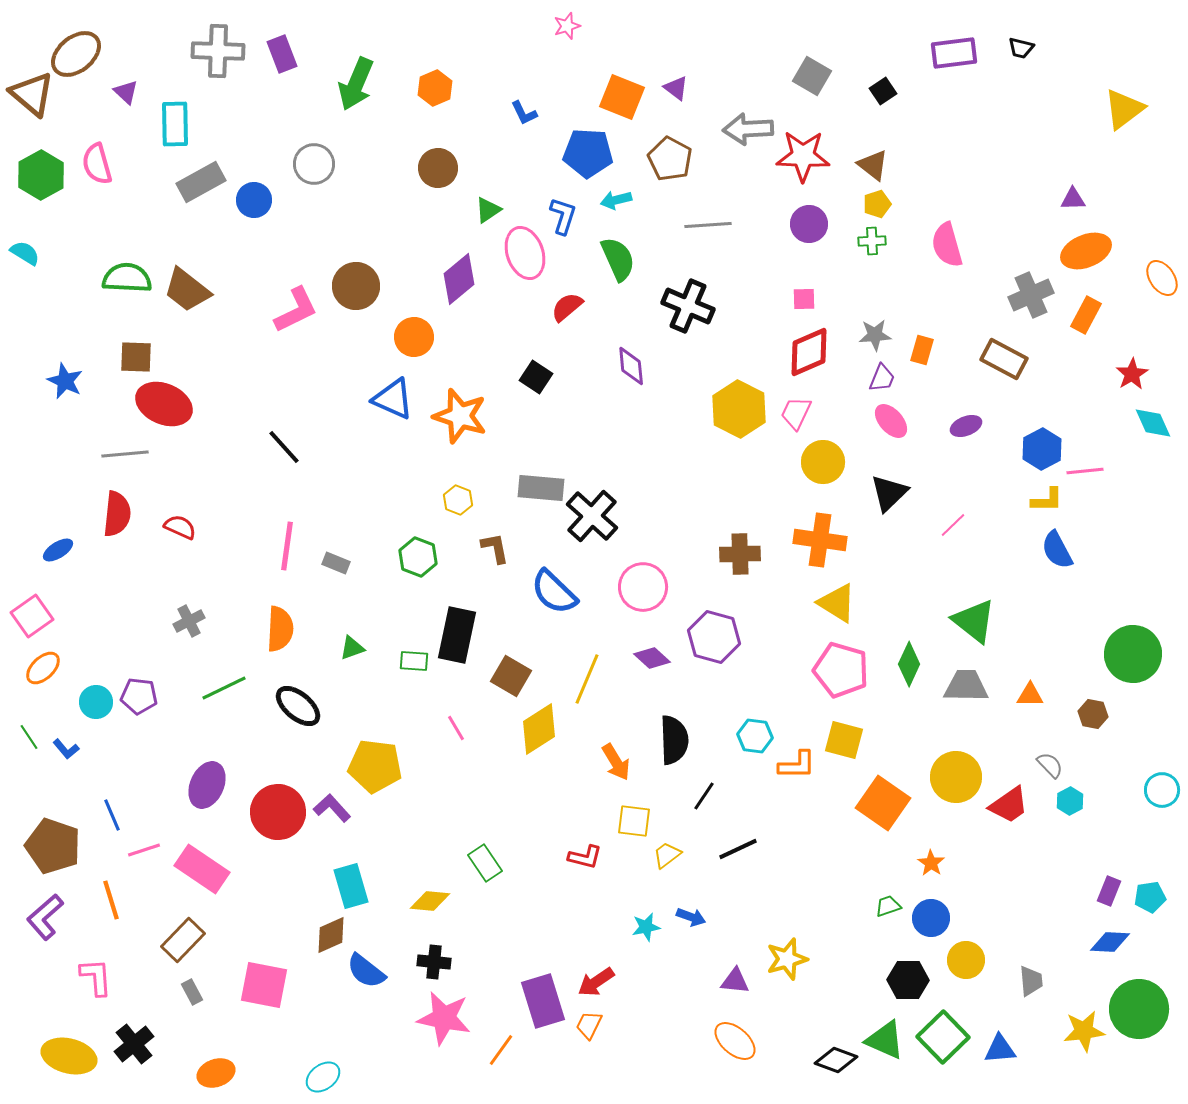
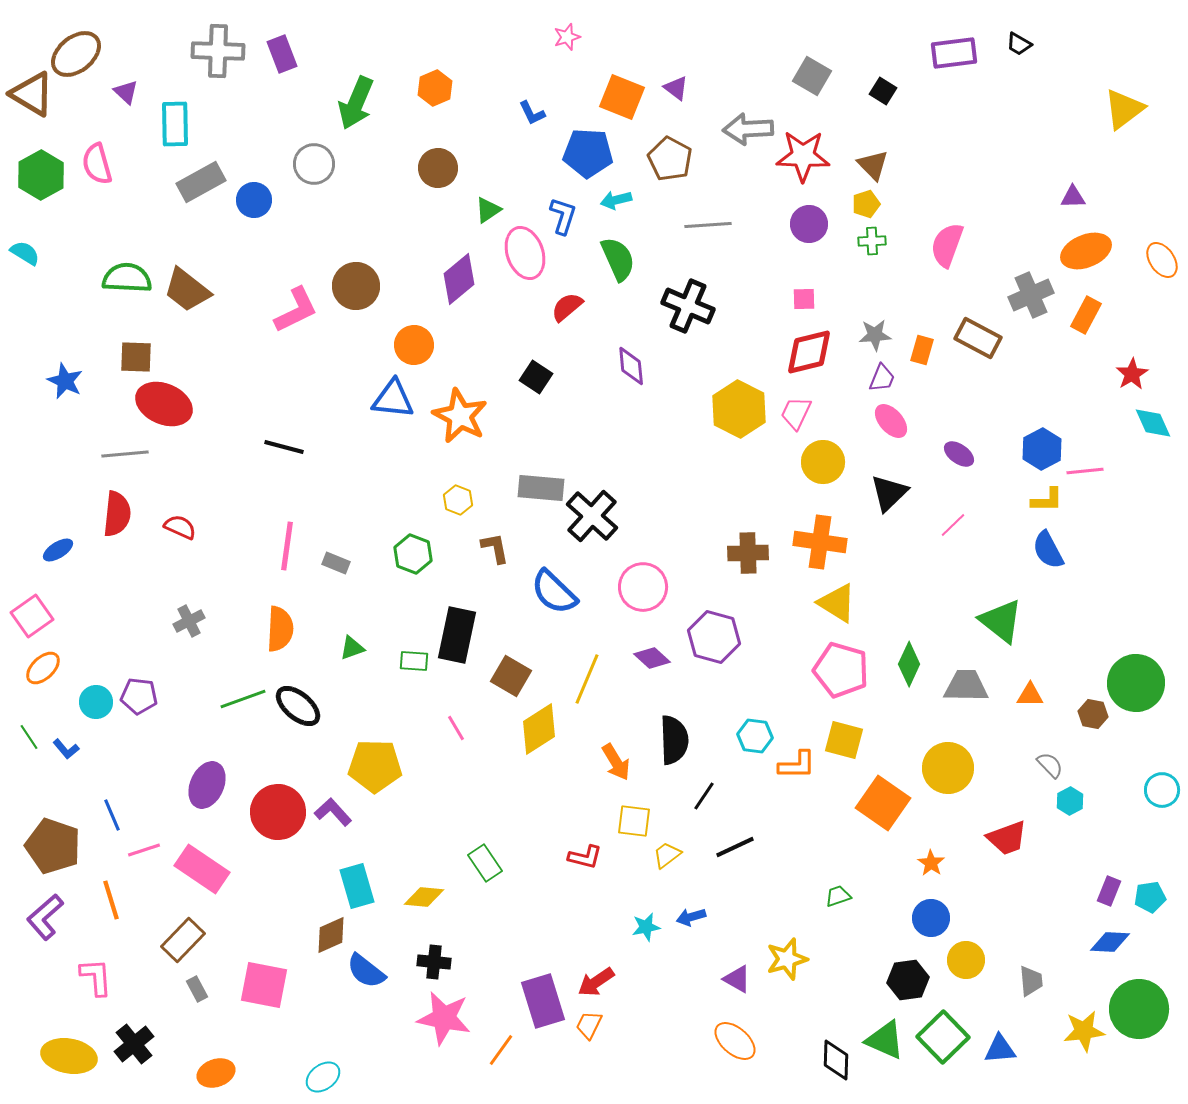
pink star at (567, 26): moved 11 px down
black trapezoid at (1021, 48): moved 2 px left, 4 px up; rotated 16 degrees clockwise
green arrow at (356, 84): moved 19 px down
black square at (883, 91): rotated 24 degrees counterclockwise
brown triangle at (32, 94): rotated 9 degrees counterclockwise
blue L-shape at (524, 113): moved 8 px right
brown triangle at (873, 165): rotated 8 degrees clockwise
purple triangle at (1073, 199): moved 2 px up
yellow pentagon at (877, 204): moved 11 px left
pink semicircle at (947, 245): rotated 36 degrees clockwise
orange ellipse at (1162, 278): moved 18 px up
orange circle at (414, 337): moved 8 px down
red diamond at (809, 352): rotated 10 degrees clockwise
brown rectangle at (1004, 359): moved 26 px left, 21 px up
blue triangle at (393, 399): rotated 18 degrees counterclockwise
orange star at (460, 416): rotated 10 degrees clockwise
purple ellipse at (966, 426): moved 7 px left, 28 px down; rotated 56 degrees clockwise
black line at (284, 447): rotated 33 degrees counterclockwise
orange cross at (820, 540): moved 2 px down
blue semicircle at (1057, 550): moved 9 px left
brown cross at (740, 554): moved 8 px right, 1 px up
green hexagon at (418, 557): moved 5 px left, 3 px up
green triangle at (974, 621): moved 27 px right
green circle at (1133, 654): moved 3 px right, 29 px down
green line at (224, 688): moved 19 px right, 11 px down; rotated 6 degrees clockwise
yellow pentagon at (375, 766): rotated 6 degrees counterclockwise
yellow circle at (956, 777): moved 8 px left, 9 px up
red trapezoid at (1009, 805): moved 2 px left, 33 px down; rotated 15 degrees clockwise
purple L-shape at (332, 808): moved 1 px right, 4 px down
black line at (738, 849): moved 3 px left, 2 px up
cyan rectangle at (351, 886): moved 6 px right
yellow diamond at (430, 901): moved 6 px left, 4 px up
green trapezoid at (888, 906): moved 50 px left, 10 px up
blue arrow at (691, 917): rotated 144 degrees clockwise
black hexagon at (908, 980): rotated 9 degrees counterclockwise
purple triangle at (735, 981): moved 2 px right, 2 px up; rotated 24 degrees clockwise
gray rectangle at (192, 992): moved 5 px right, 3 px up
yellow ellipse at (69, 1056): rotated 4 degrees counterclockwise
black diamond at (836, 1060): rotated 72 degrees clockwise
